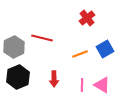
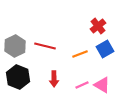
red cross: moved 11 px right, 8 px down
red line: moved 3 px right, 8 px down
gray hexagon: moved 1 px right, 1 px up
black hexagon: rotated 15 degrees counterclockwise
pink line: rotated 64 degrees clockwise
